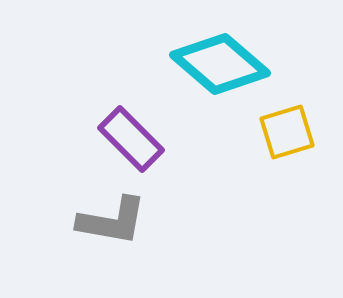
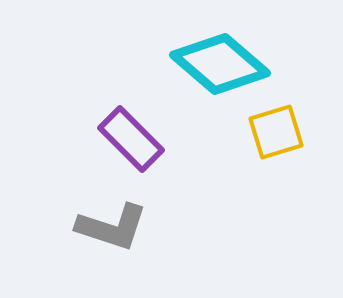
yellow square: moved 11 px left
gray L-shape: moved 6 px down; rotated 8 degrees clockwise
